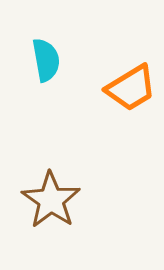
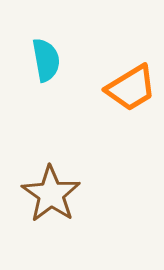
brown star: moved 6 px up
